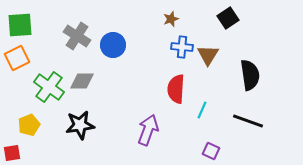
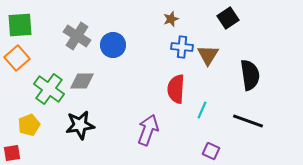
orange square: rotated 15 degrees counterclockwise
green cross: moved 2 px down
